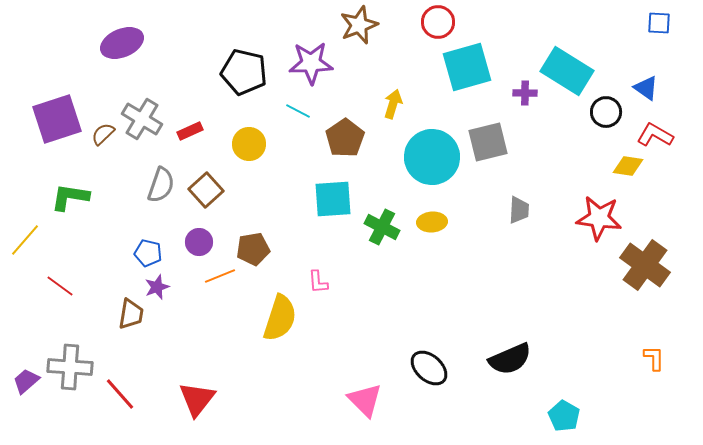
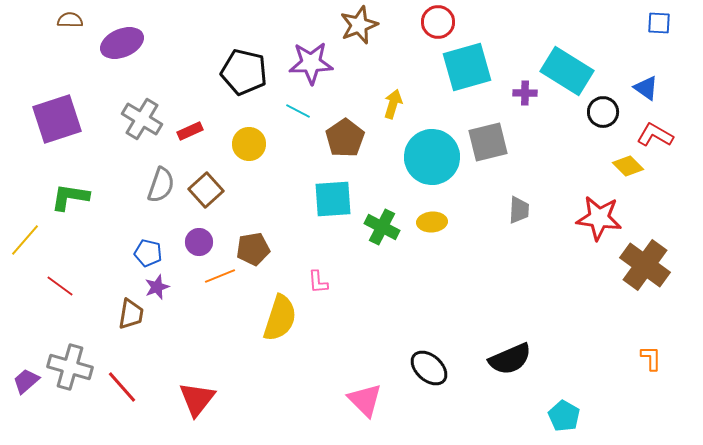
black circle at (606, 112): moved 3 px left
brown semicircle at (103, 134): moved 33 px left, 114 px up; rotated 45 degrees clockwise
yellow diamond at (628, 166): rotated 36 degrees clockwise
orange L-shape at (654, 358): moved 3 px left
gray cross at (70, 367): rotated 12 degrees clockwise
red line at (120, 394): moved 2 px right, 7 px up
